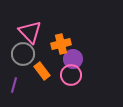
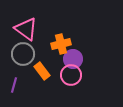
pink triangle: moved 4 px left, 3 px up; rotated 10 degrees counterclockwise
